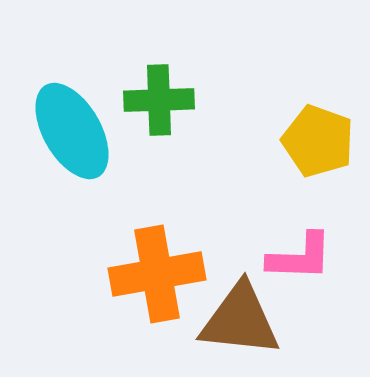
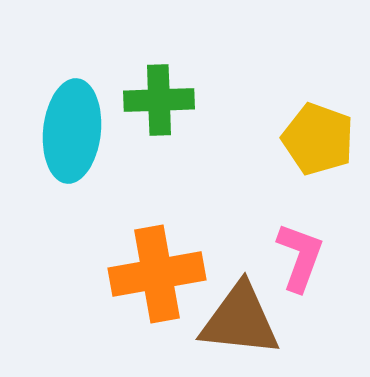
cyan ellipse: rotated 36 degrees clockwise
yellow pentagon: moved 2 px up
pink L-shape: rotated 72 degrees counterclockwise
